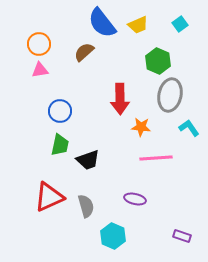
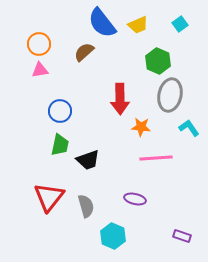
red triangle: rotated 28 degrees counterclockwise
